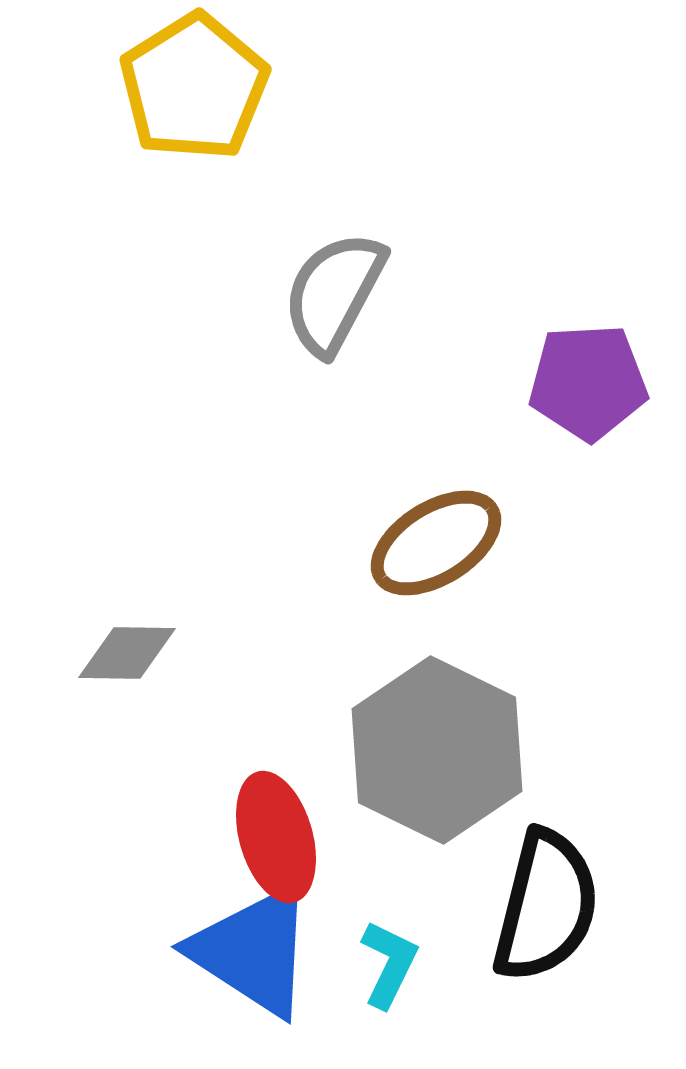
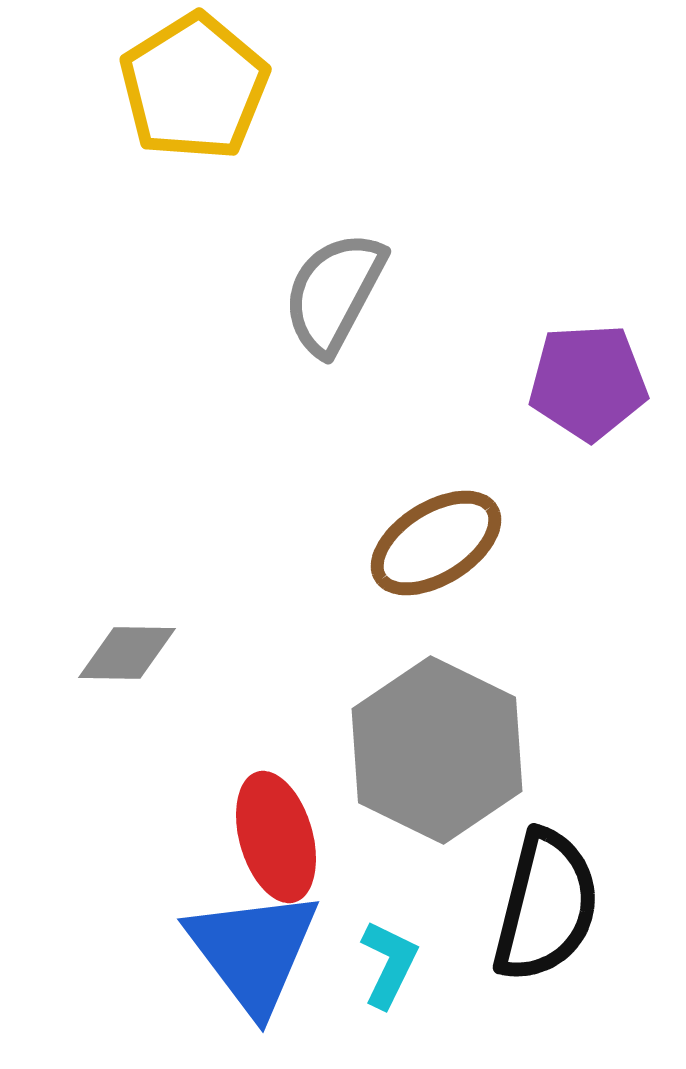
blue triangle: rotated 20 degrees clockwise
